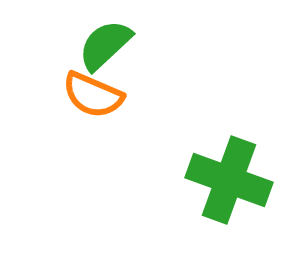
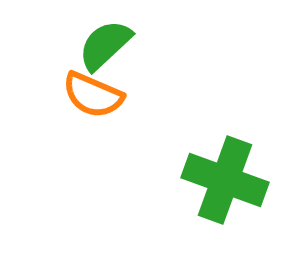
green cross: moved 4 px left
